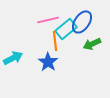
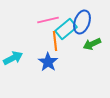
blue ellipse: rotated 15 degrees counterclockwise
